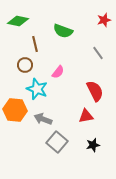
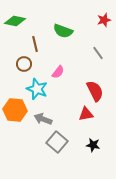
green diamond: moved 3 px left
brown circle: moved 1 px left, 1 px up
red triangle: moved 2 px up
black star: rotated 24 degrees clockwise
